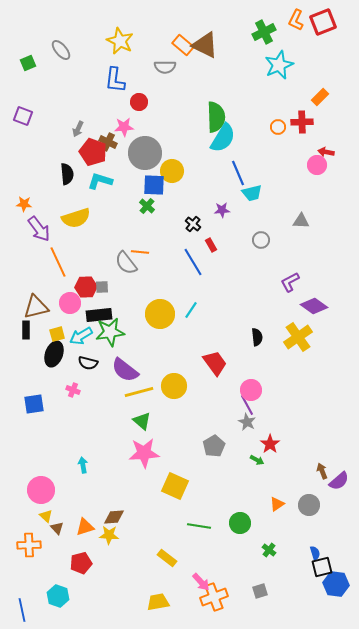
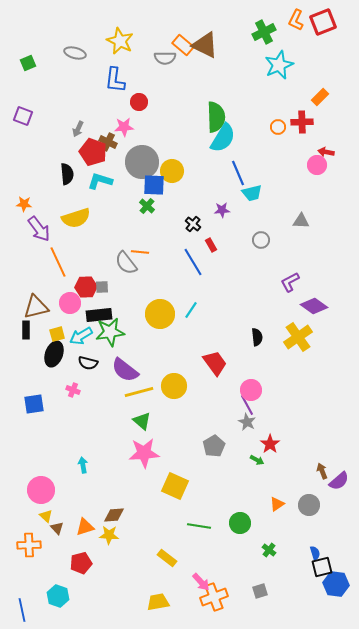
gray ellipse at (61, 50): moved 14 px right, 3 px down; rotated 35 degrees counterclockwise
gray semicircle at (165, 67): moved 9 px up
gray circle at (145, 153): moved 3 px left, 9 px down
brown diamond at (114, 517): moved 2 px up
